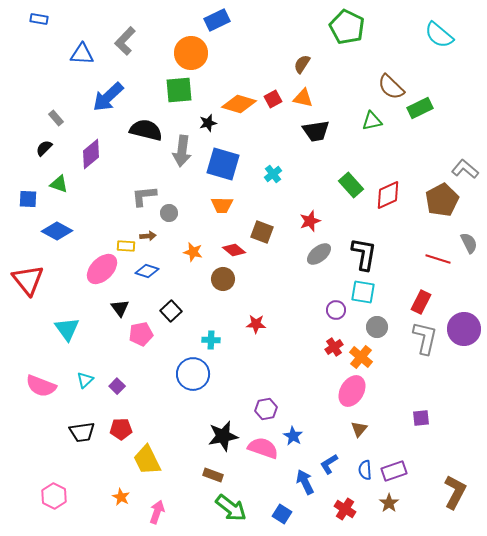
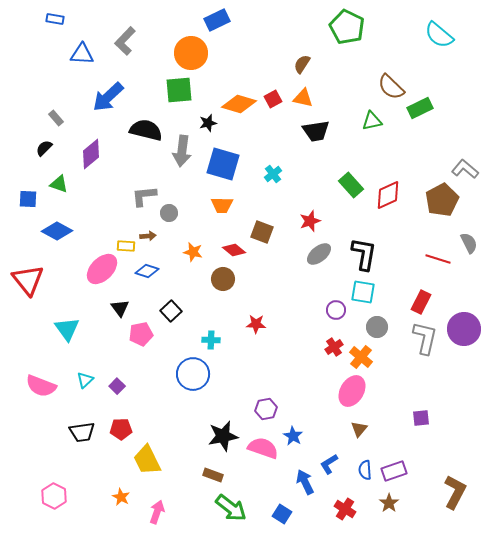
blue rectangle at (39, 19): moved 16 px right
